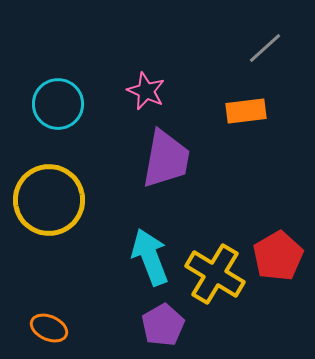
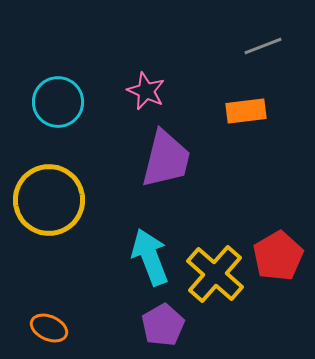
gray line: moved 2 px left, 2 px up; rotated 21 degrees clockwise
cyan circle: moved 2 px up
purple trapezoid: rotated 4 degrees clockwise
yellow cross: rotated 10 degrees clockwise
